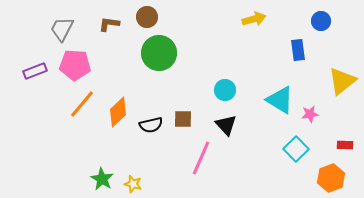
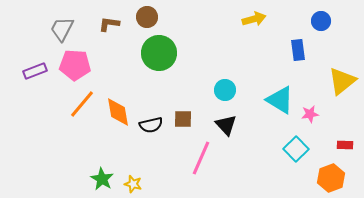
orange diamond: rotated 56 degrees counterclockwise
